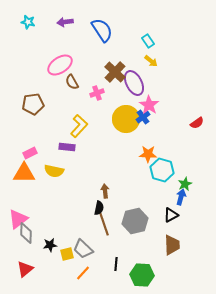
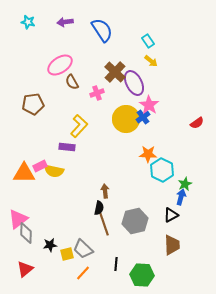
pink rectangle: moved 10 px right, 13 px down
cyan hexagon: rotated 10 degrees clockwise
